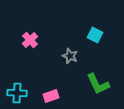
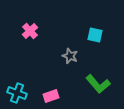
cyan square: rotated 14 degrees counterclockwise
pink cross: moved 9 px up
green L-shape: rotated 15 degrees counterclockwise
cyan cross: rotated 18 degrees clockwise
